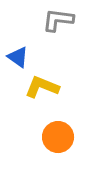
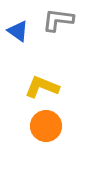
blue triangle: moved 26 px up
orange circle: moved 12 px left, 11 px up
